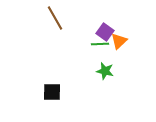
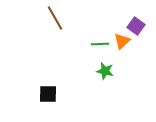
purple square: moved 31 px right, 6 px up
orange triangle: moved 3 px right
black square: moved 4 px left, 2 px down
